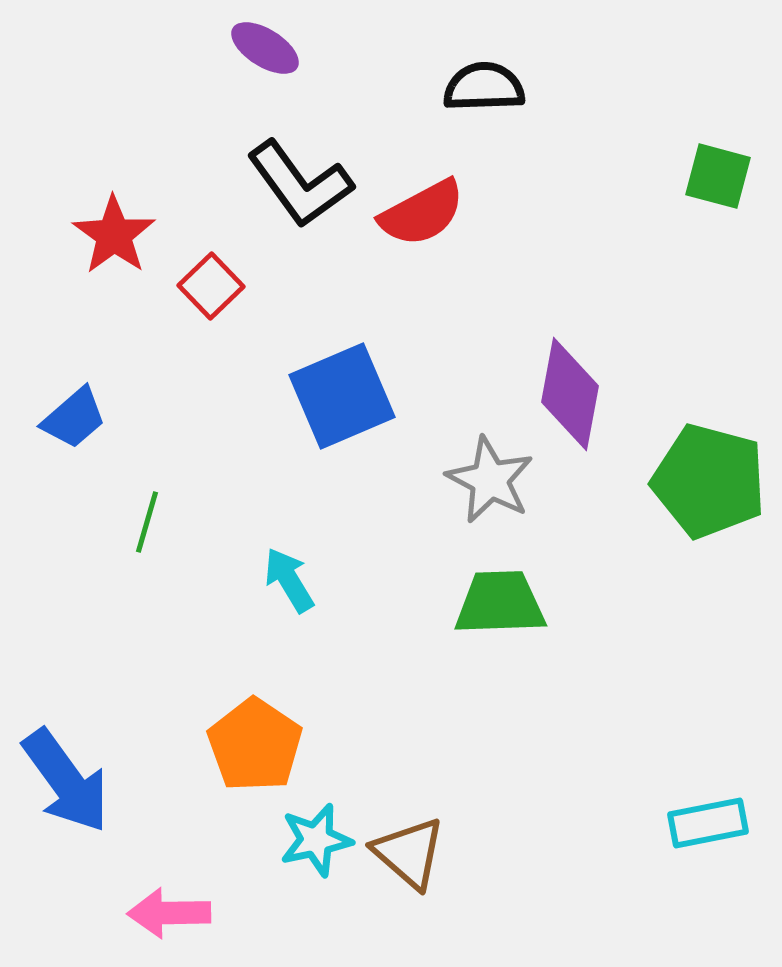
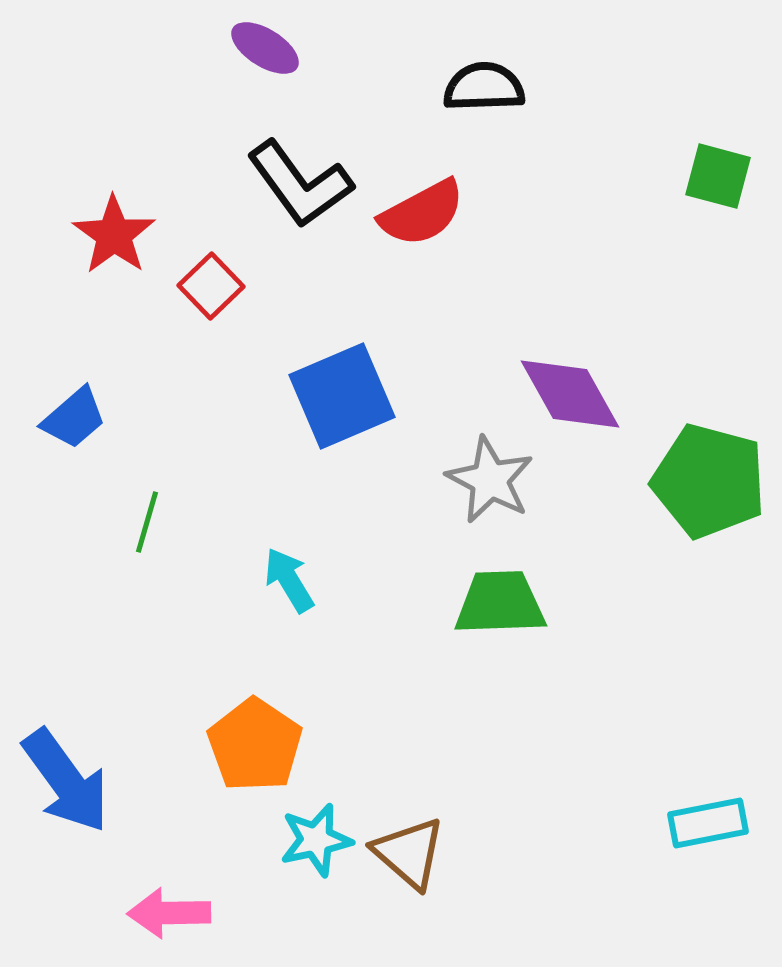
purple diamond: rotated 40 degrees counterclockwise
